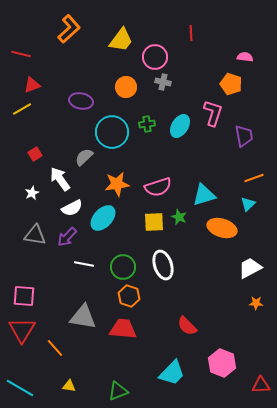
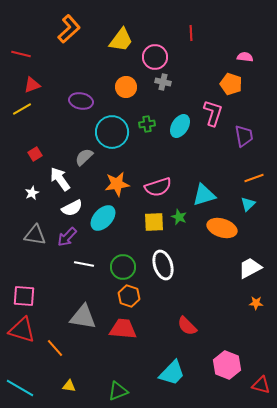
red triangle at (22, 330): rotated 44 degrees counterclockwise
pink hexagon at (222, 363): moved 5 px right, 2 px down
red triangle at (261, 385): rotated 18 degrees clockwise
